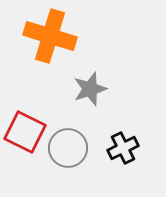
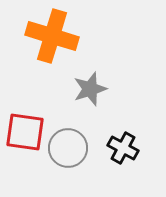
orange cross: moved 2 px right
red square: rotated 18 degrees counterclockwise
black cross: rotated 36 degrees counterclockwise
